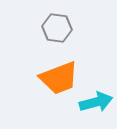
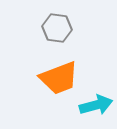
cyan arrow: moved 3 px down
